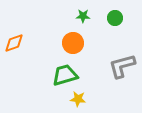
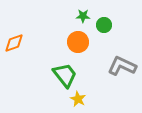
green circle: moved 11 px left, 7 px down
orange circle: moved 5 px right, 1 px up
gray L-shape: rotated 40 degrees clockwise
green trapezoid: rotated 68 degrees clockwise
yellow star: rotated 21 degrees clockwise
